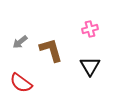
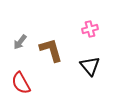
gray arrow: rotated 14 degrees counterclockwise
black triangle: rotated 10 degrees counterclockwise
red semicircle: rotated 25 degrees clockwise
